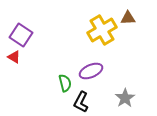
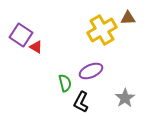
red triangle: moved 22 px right, 10 px up
